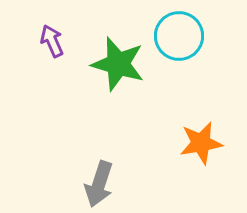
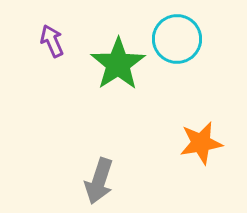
cyan circle: moved 2 px left, 3 px down
green star: rotated 22 degrees clockwise
gray arrow: moved 3 px up
